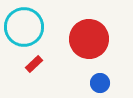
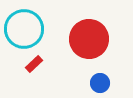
cyan circle: moved 2 px down
